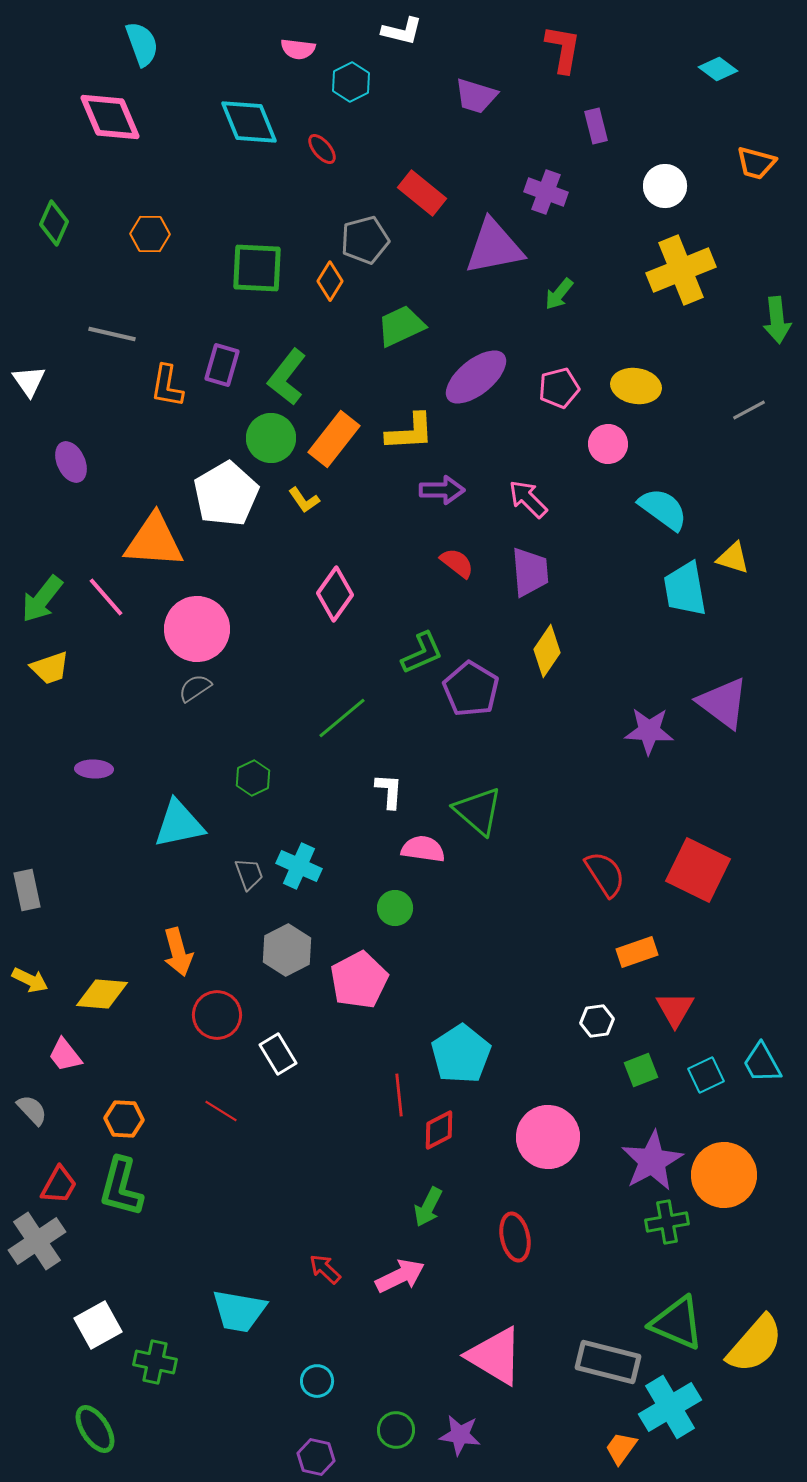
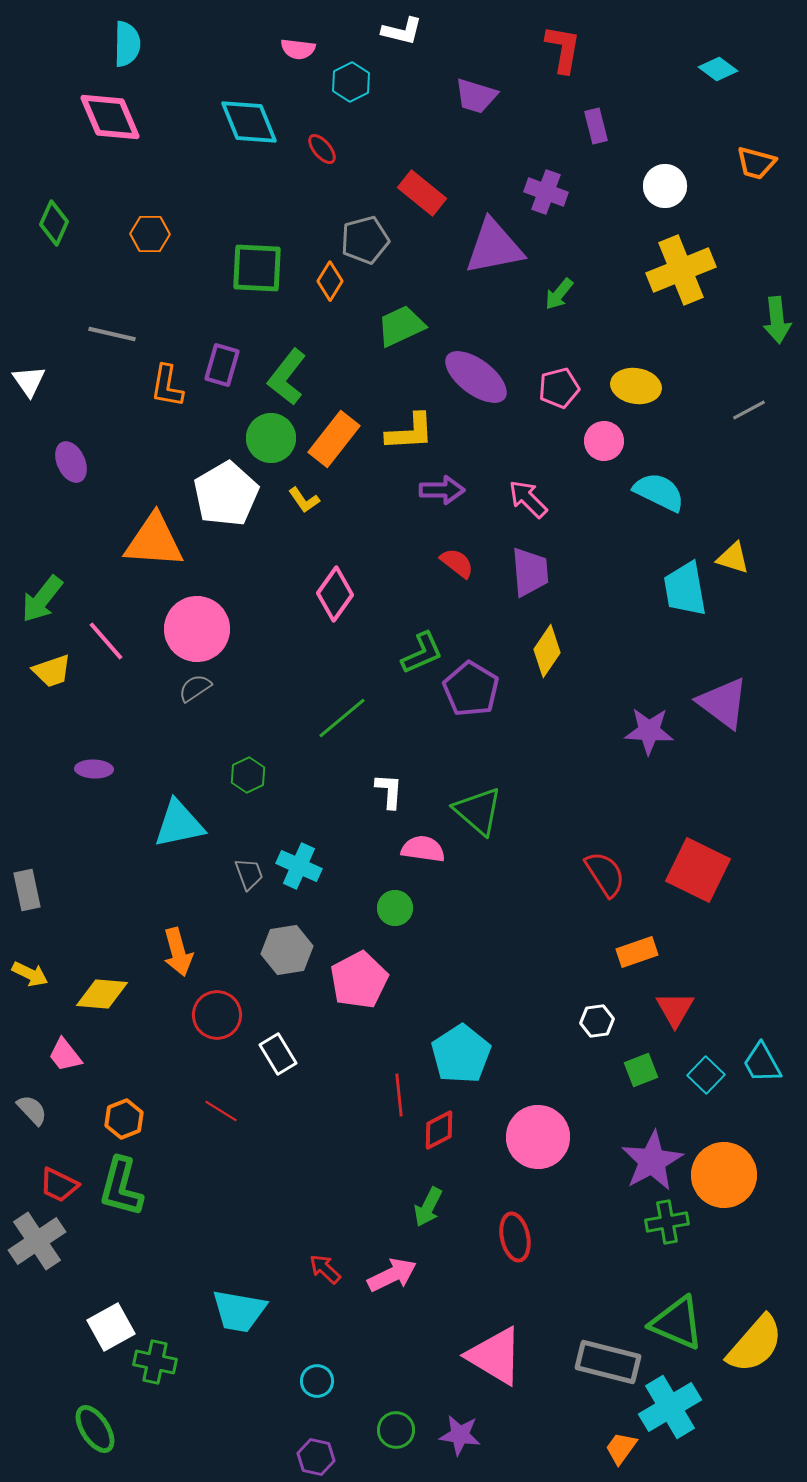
cyan semicircle at (142, 44): moved 15 px left; rotated 21 degrees clockwise
purple ellipse at (476, 377): rotated 76 degrees clockwise
pink circle at (608, 444): moved 4 px left, 3 px up
cyan semicircle at (663, 509): moved 4 px left, 17 px up; rotated 10 degrees counterclockwise
pink line at (106, 597): moved 44 px down
yellow trapezoid at (50, 668): moved 2 px right, 3 px down
green hexagon at (253, 778): moved 5 px left, 3 px up
gray hexagon at (287, 950): rotated 18 degrees clockwise
yellow arrow at (30, 980): moved 6 px up
cyan square at (706, 1075): rotated 21 degrees counterclockwise
orange hexagon at (124, 1119): rotated 24 degrees counterclockwise
pink circle at (548, 1137): moved 10 px left
red trapezoid at (59, 1185): rotated 87 degrees clockwise
pink arrow at (400, 1276): moved 8 px left, 1 px up
white square at (98, 1325): moved 13 px right, 2 px down
